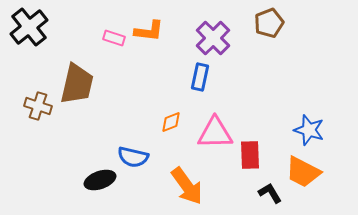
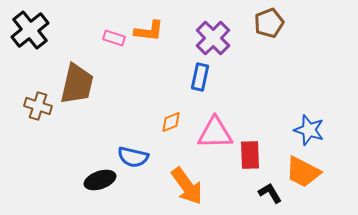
black cross: moved 1 px right, 3 px down
